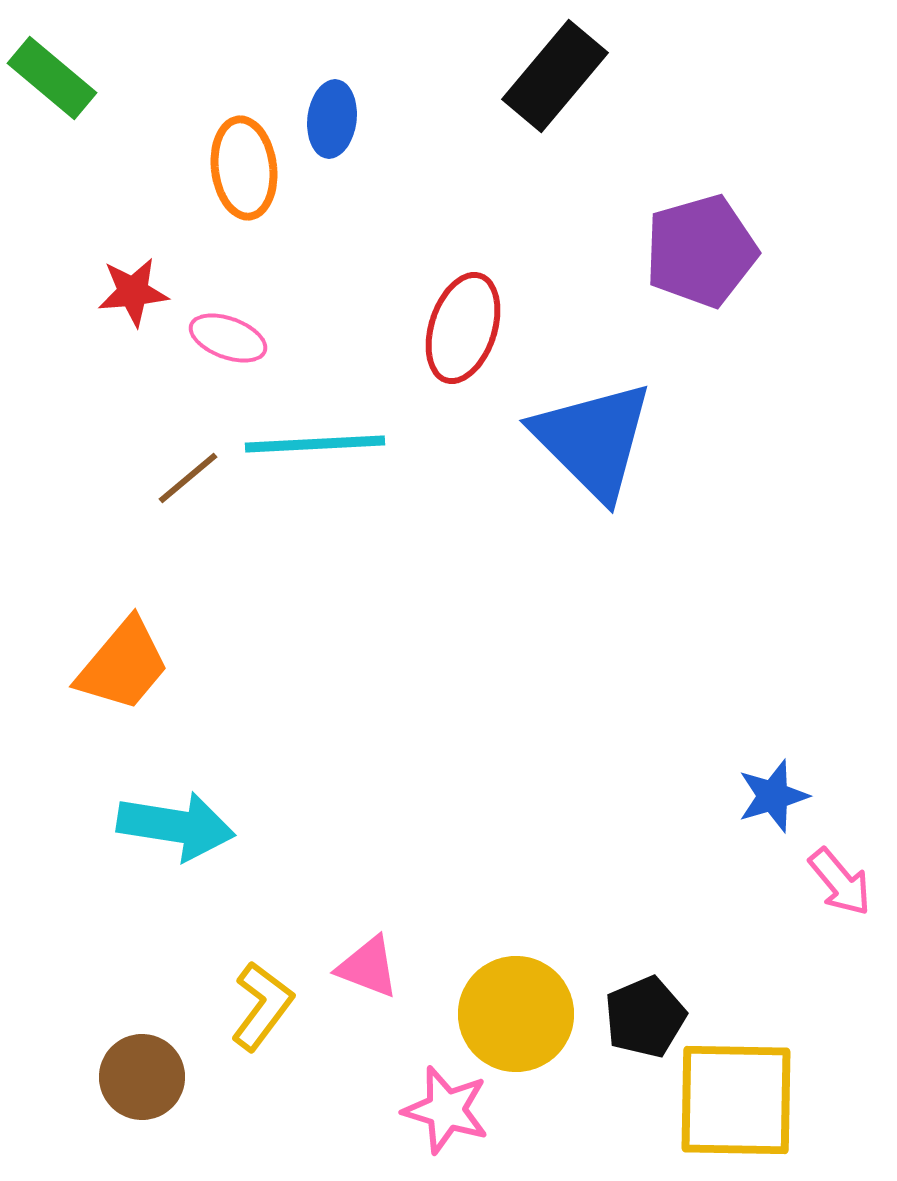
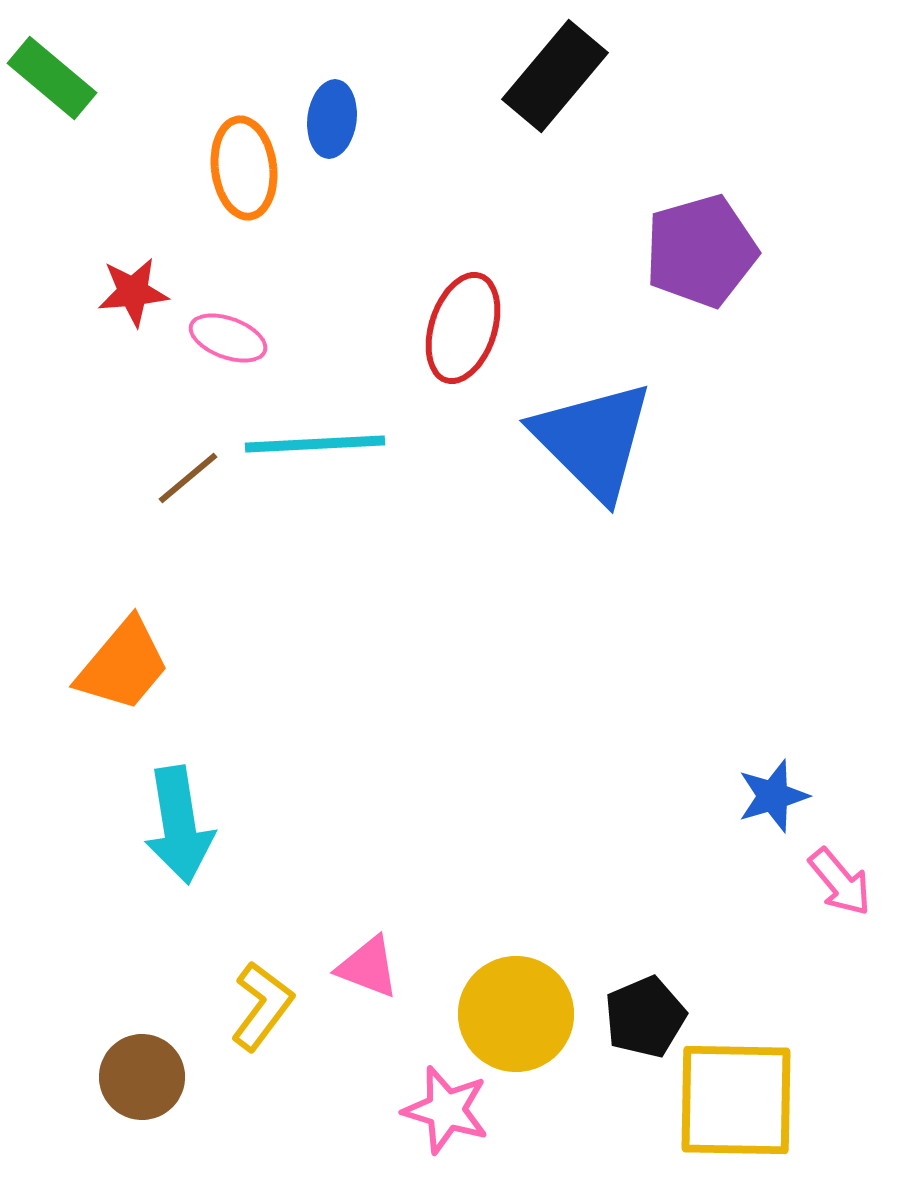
cyan arrow: moved 3 px right, 1 px up; rotated 72 degrees clockwise
